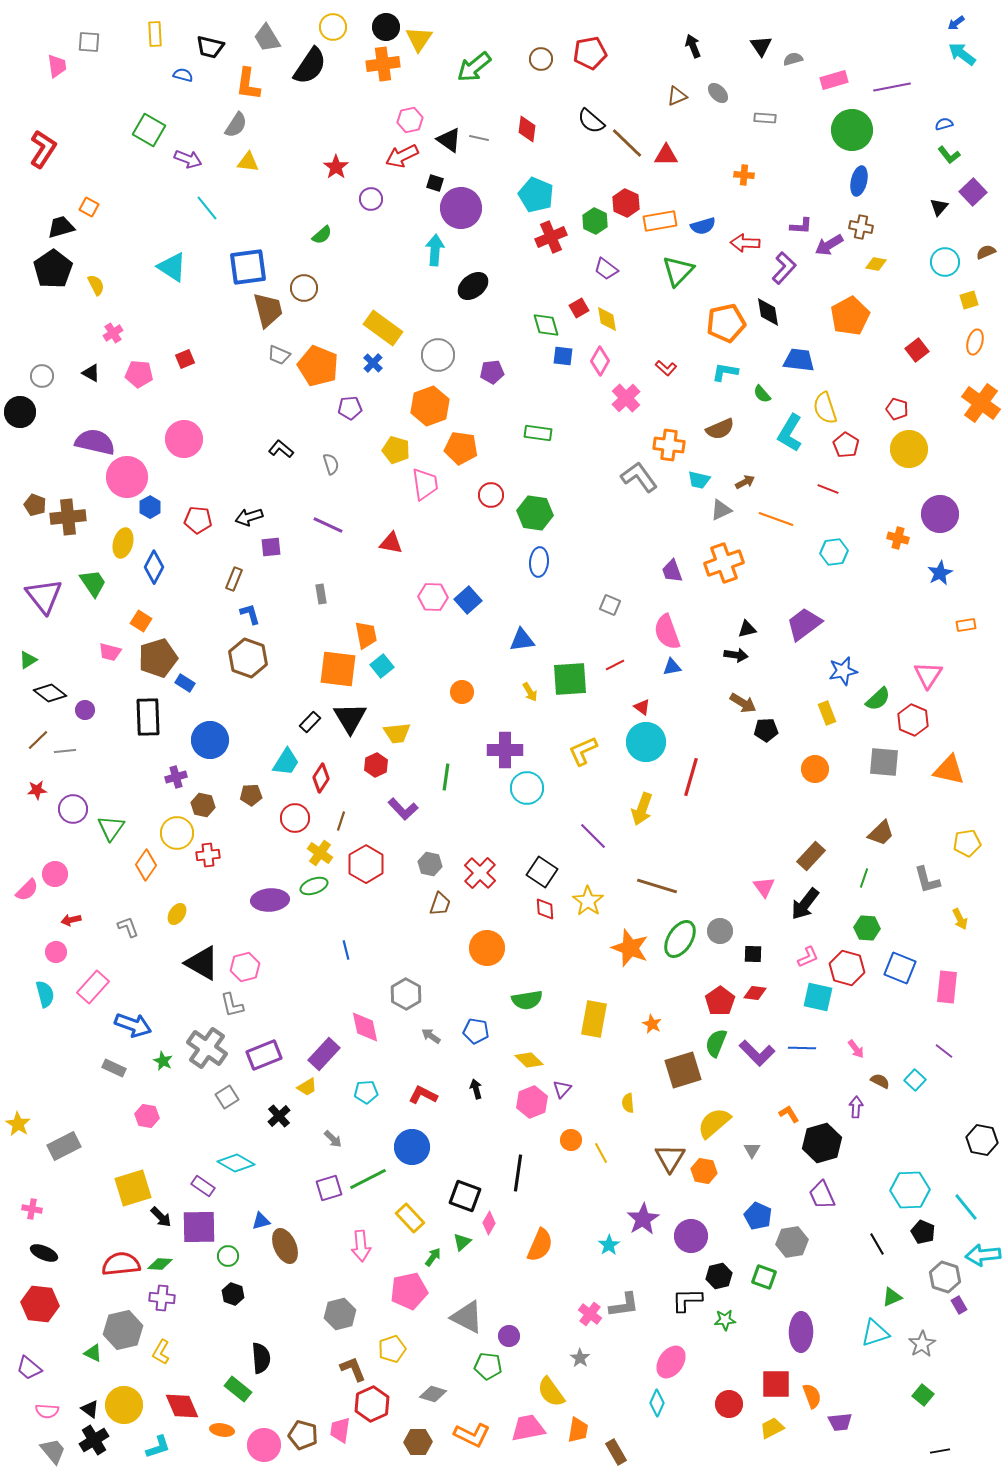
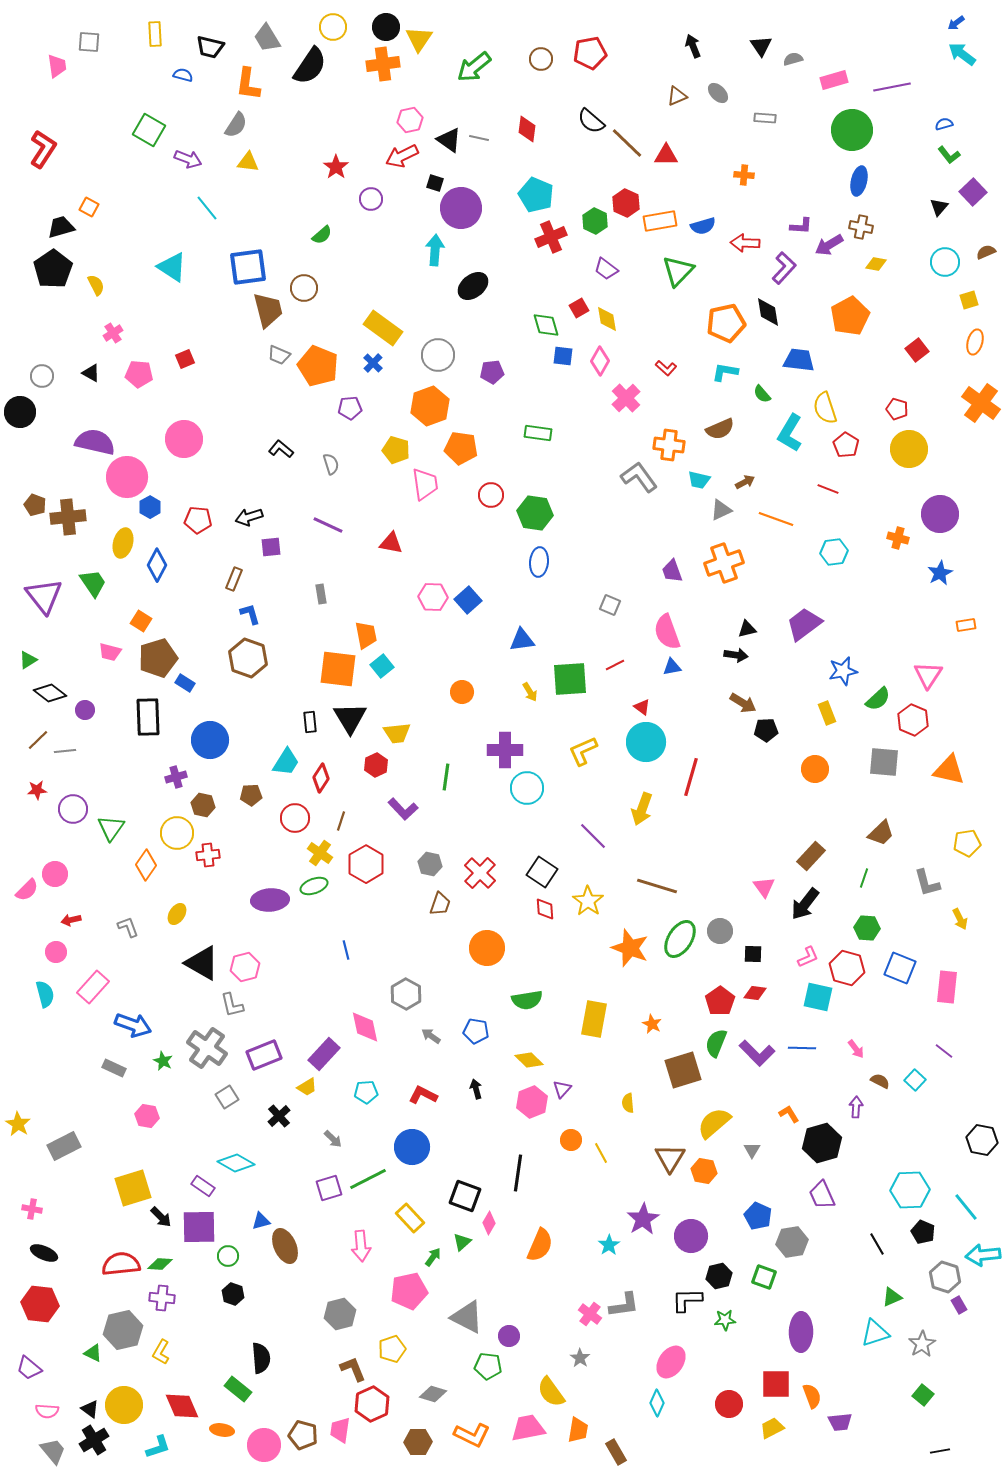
blue diamond at (154, 567): moved 3 px right, 2 px up
black rectangle at (310, 722): rotated 50 degrees counterclockwise
gray L-shape at (927, 880): moved 3 px down
